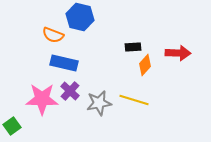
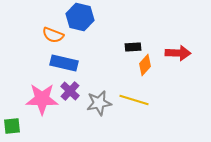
green square: rotated 30 degrees clockwise
